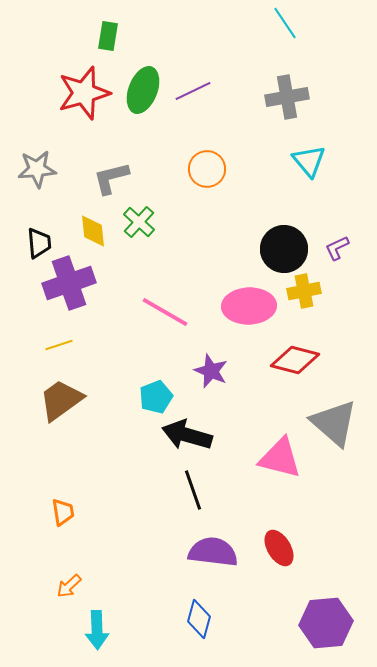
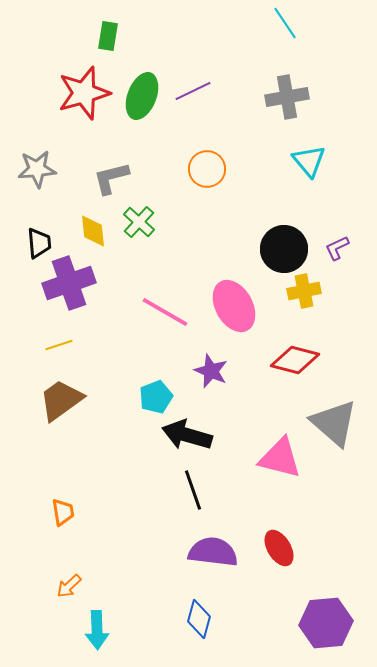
green ellipse: moved 1 px left, 6 px down
pink ellipse: moved 15 px left; rotated 63 degrees clockwise
